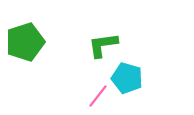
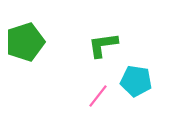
cyan pentagon: moved 9 px right, 3 px down; rotated 8 degrees counterclockwise
